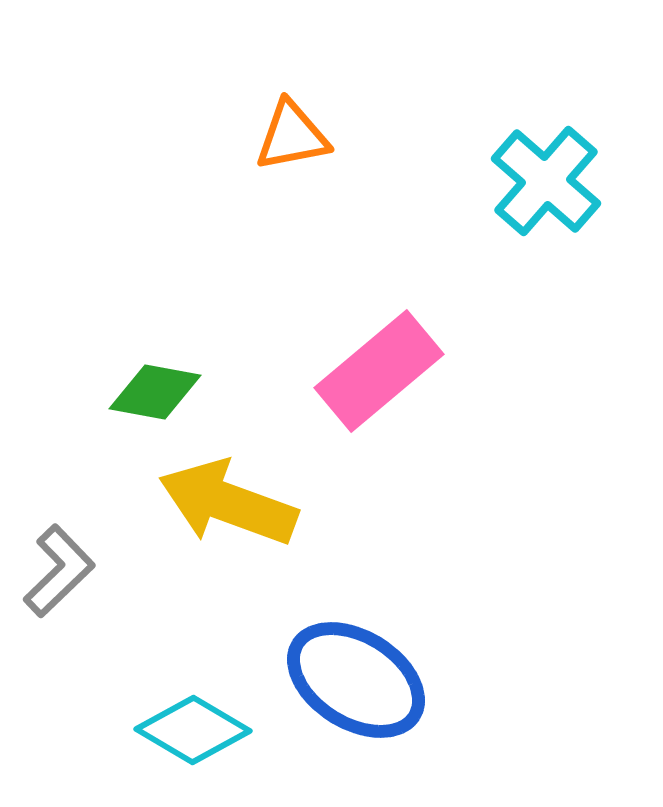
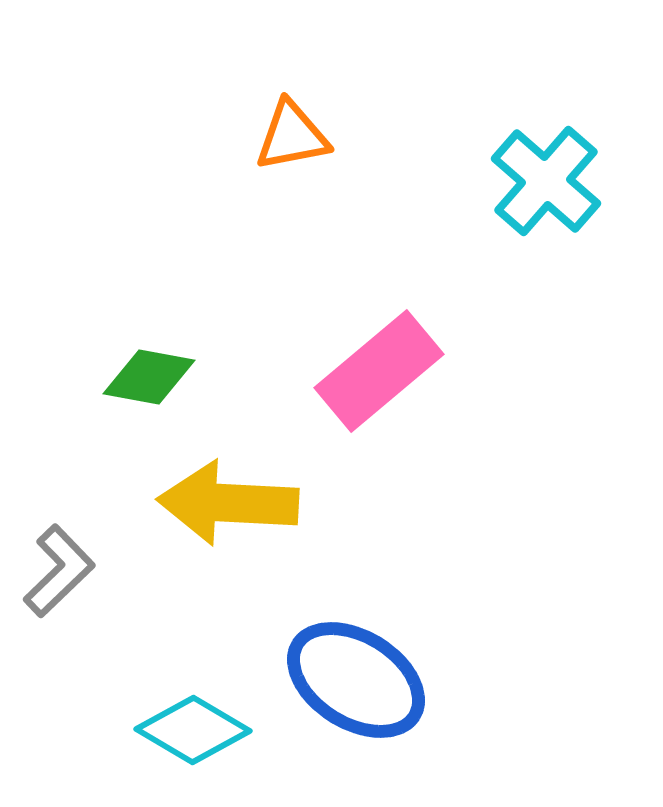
green diamond: moved 6 px left, 15 px up
yellow arrow: rotated 17 degrees counterclockwise
